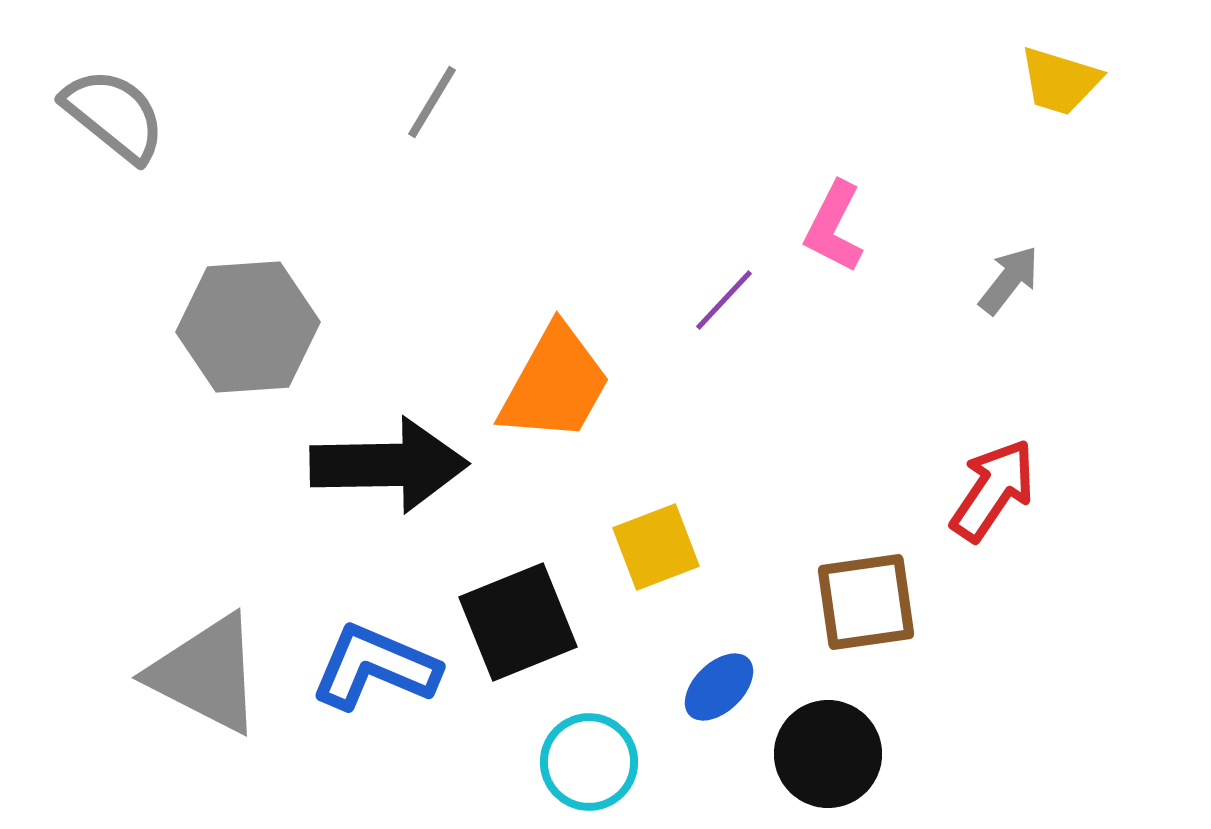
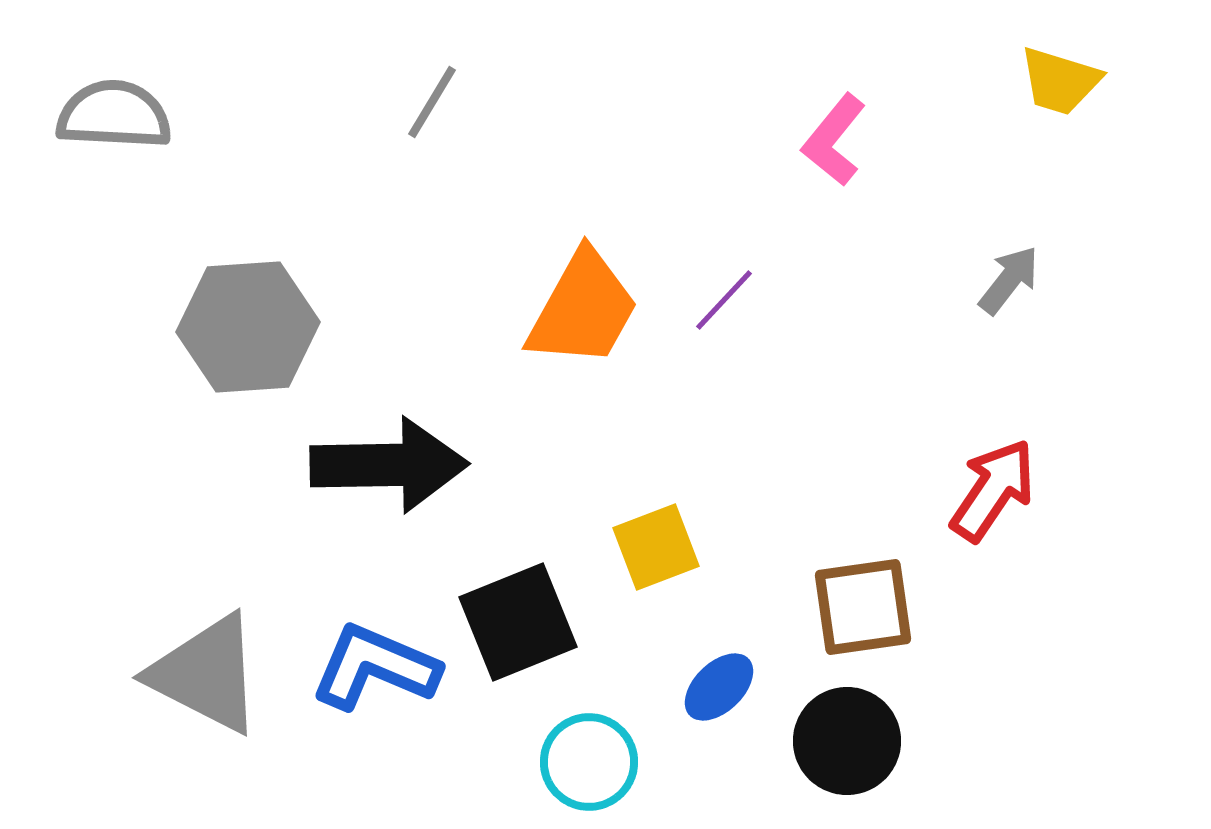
gray semicircle: rotated 36 degrees counterclockwise
pink L-shape: moved 87 px up; rotated 12 degrees clockwise
orange trapezoid: moved 28 px right, 75 px up
brown square: moved 3 px left, 5 px down
black circle: moved 19 px right, 13 px up
